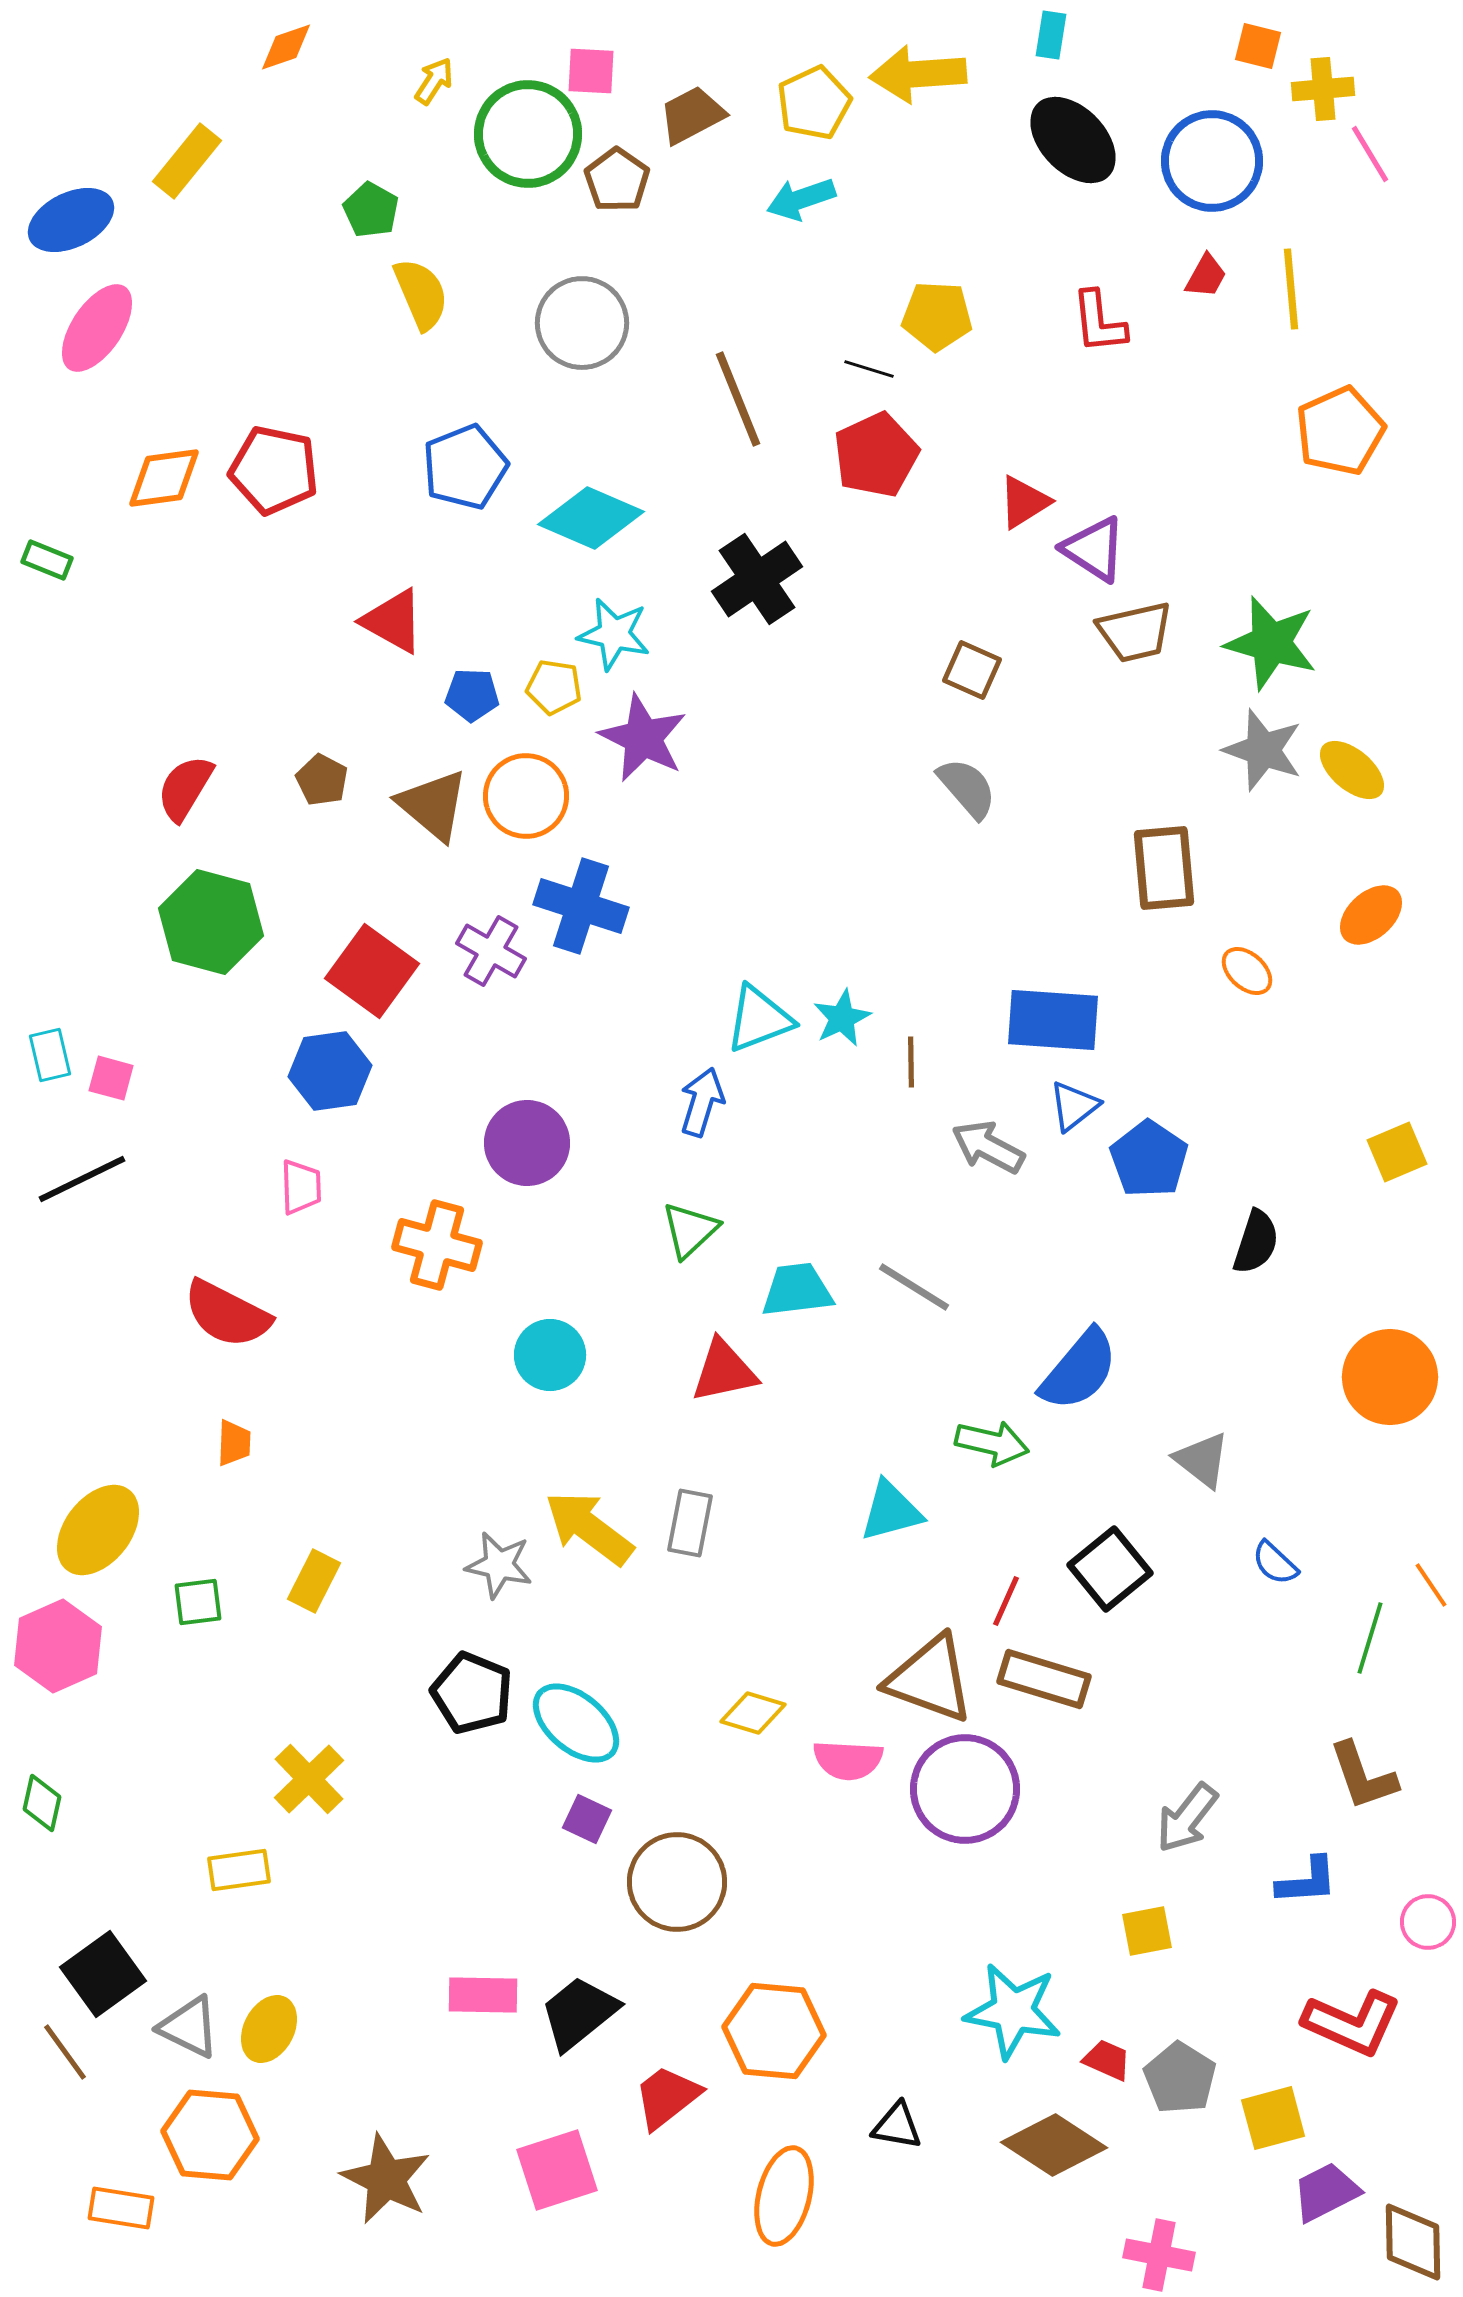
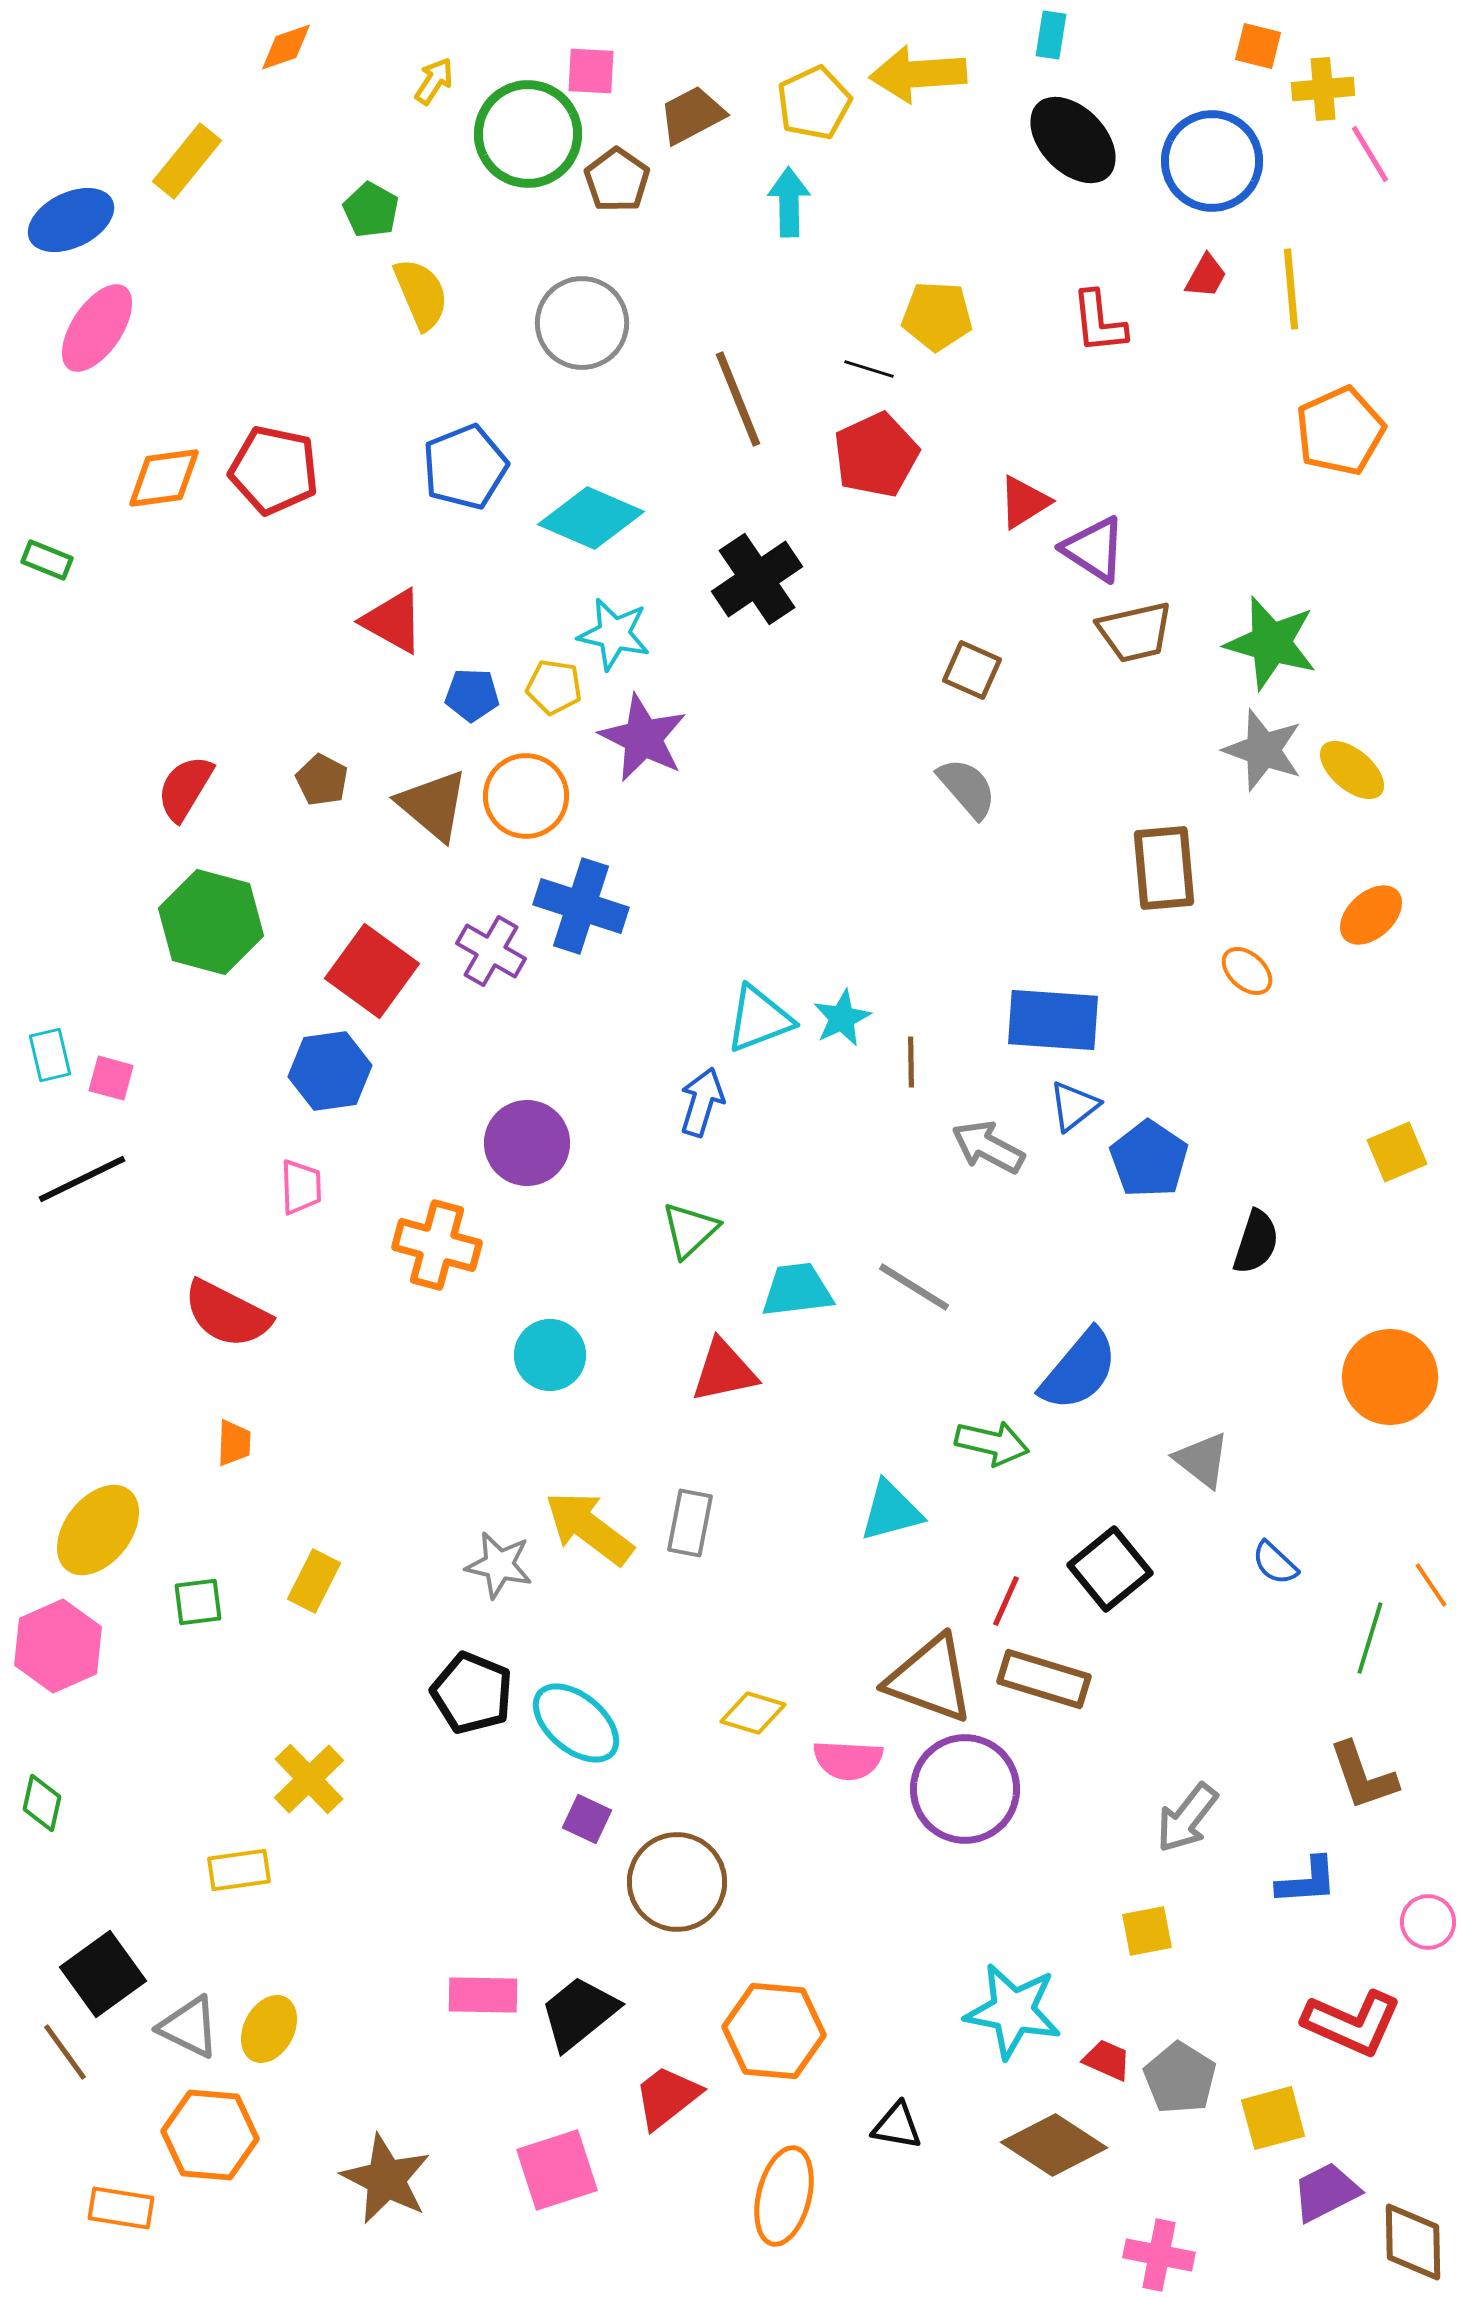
cyan arrow at (801, 199): moved 12 px left, 3 px down; rotated 108 degrees clockwise
